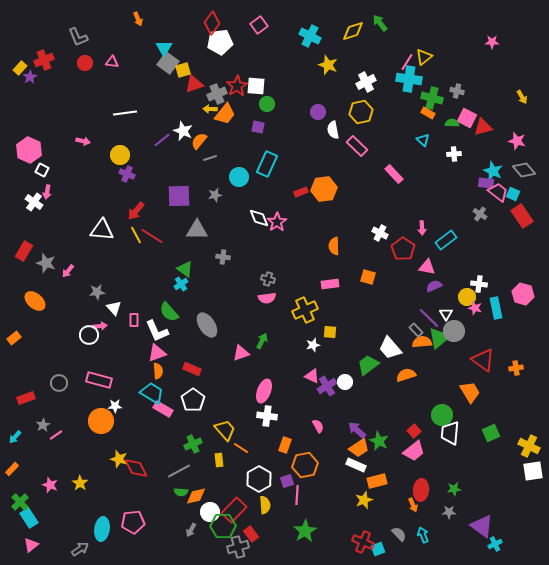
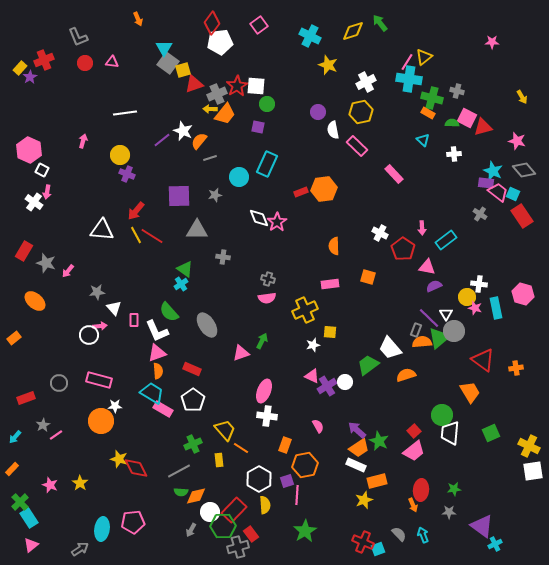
pink arrow at (83, 141): rotated 88 degrees counterclockwise
gray rectangle at (416, 330): rotated 64 degrees clockwise
